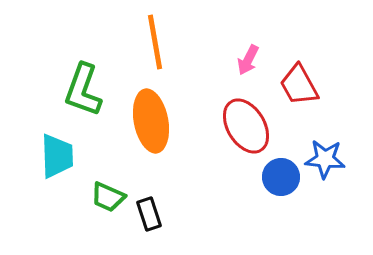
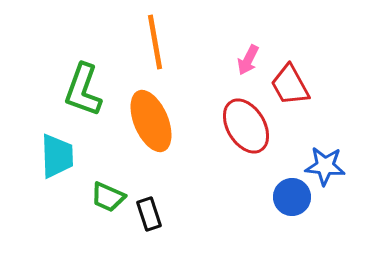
red trapezoid: moved 9 px left
orange ellipse: rotated 12 degrees counterclockwise
blue star: moved 7 px down
blue circle: moved 11 px right, 20 px down
